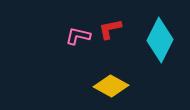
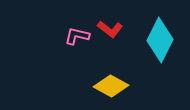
red L-shape: rotated 130 degrees counterclockwise
pink L-shape: moved 1 px left
